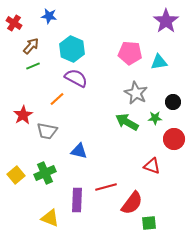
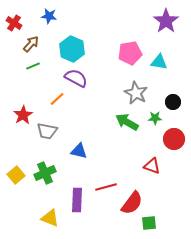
brown arrow: moved 2 px up
pink pentagon: rotated 15 degrees counterclockwise
cyan triangle: rotated 18 degrees clockwise
